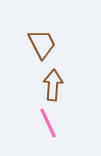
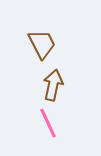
brown arrow: rotated 8 degrees clockwise
